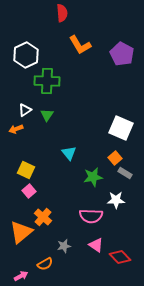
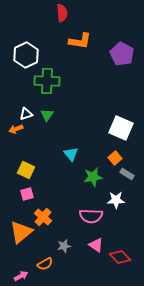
orange L-shape: moved 4 px up; rotated 50 degrees counterclockwise
white triangle: moved 1 px right, 4 px down; rotated 16 degrees clockwise
cyan triangle: moved 2 px right, 1 px down
gray rectangle: moved 2 px right, 1 px down
pink square: moved 2 px left, 3 px down; rotated 24 degrees clockwise
